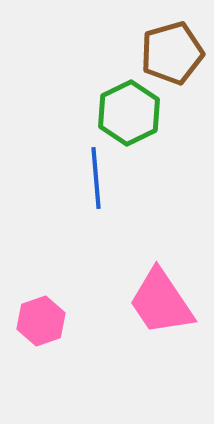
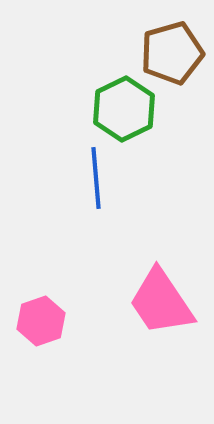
green hexagon: moved 5 px left, 4 px up
